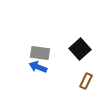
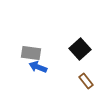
gray rectangle: moved 9 px left
brown rectangle: rotated 63 degrees counterclockwise
